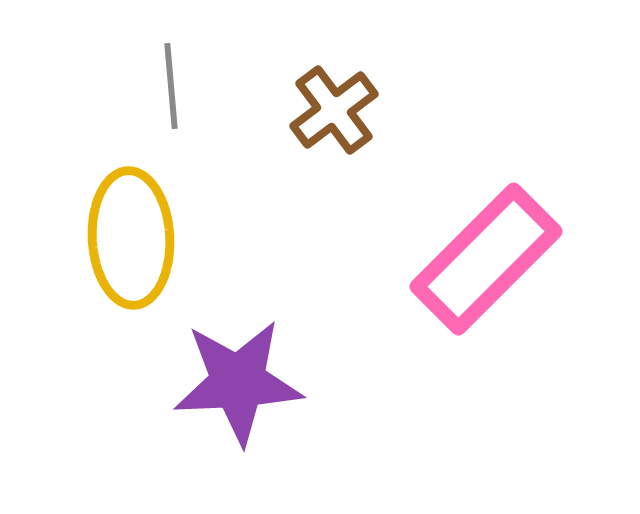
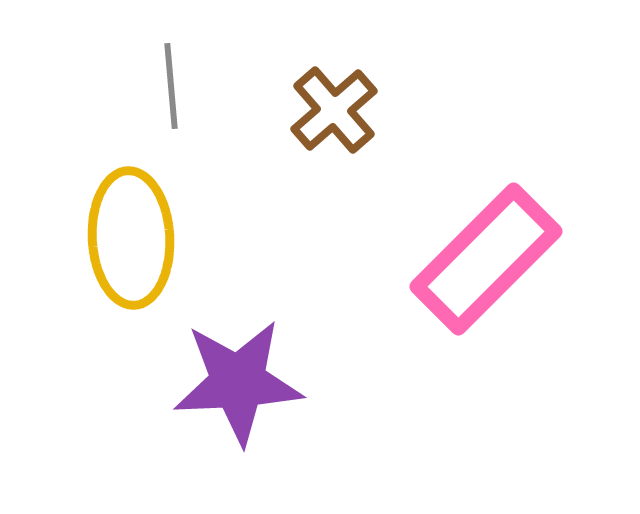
brown cross: rotated 4 degrees counterclockwise
